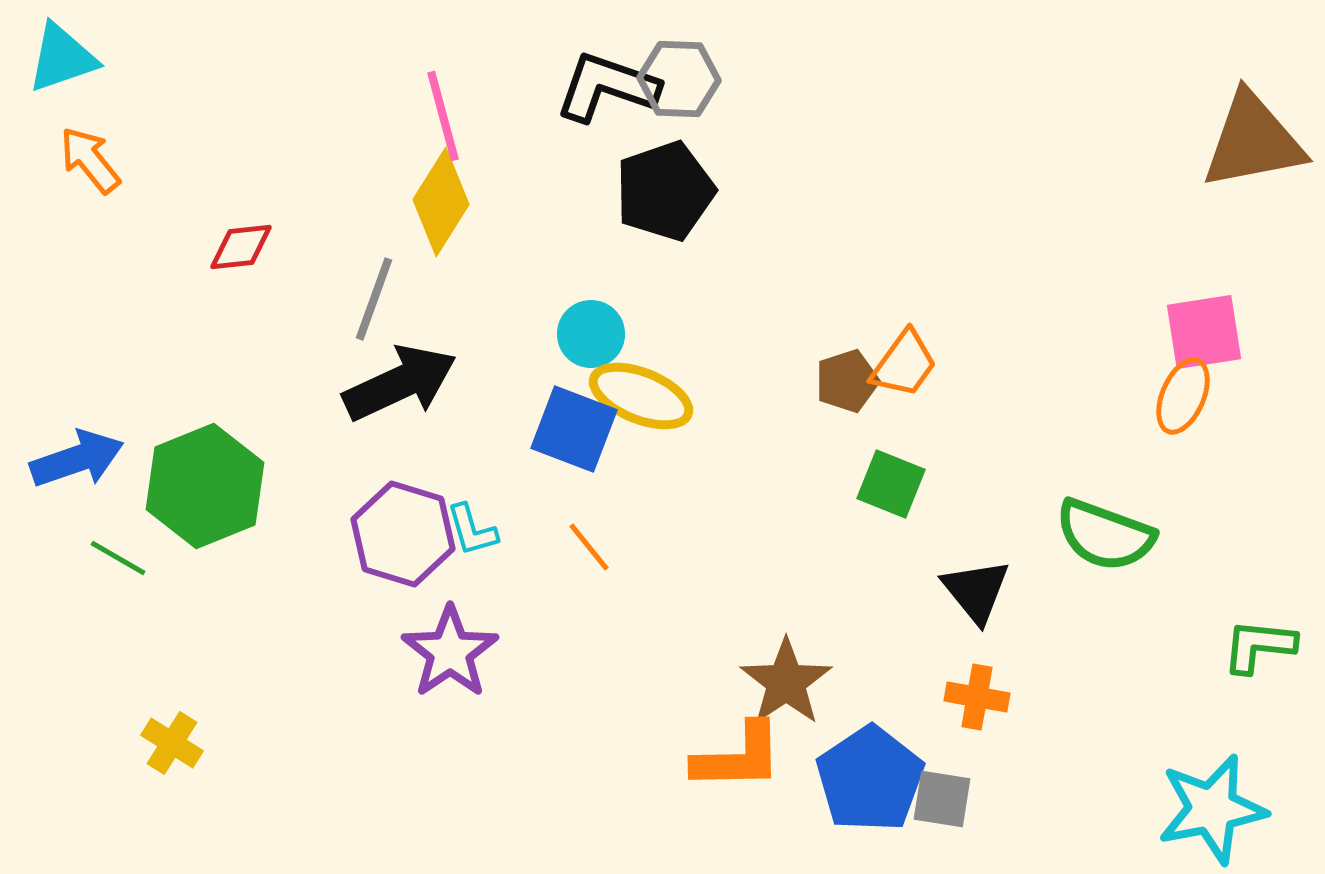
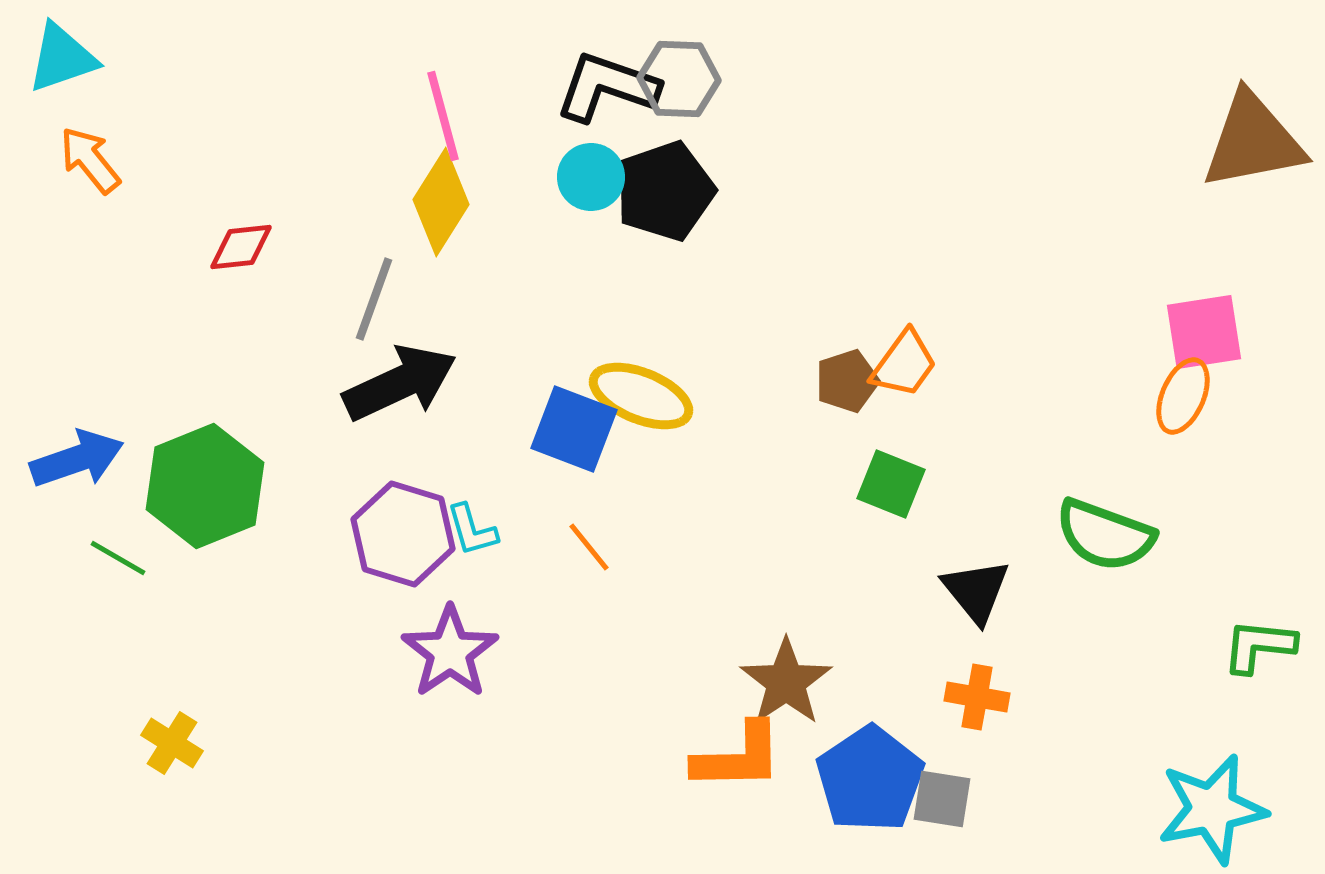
cyan circle: moved 157 px up
